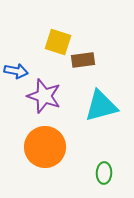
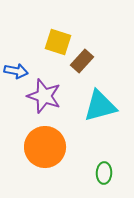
brown rectangle: moved 1 px left, 1 px down; rotated 40 degrees counterclockwise
cyan triangle: moved 1 px left
